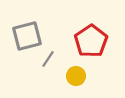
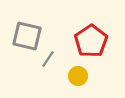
gray square: rotated 28 degrees clockwise
yellow circle: moved 2 px right
